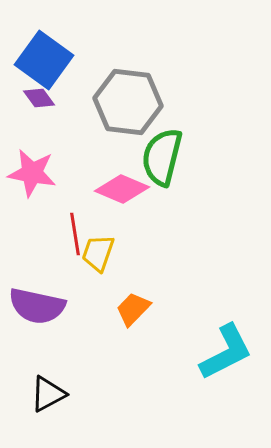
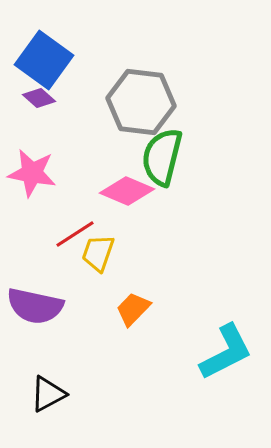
purple diamond: rotated 12 degrees counterclockwise
gray hexagon: moved 13 px right
pink diamond: moved 5 px right, 2 px down
red line: rotated 66 degrees clockwise
purple semicircle: moved 2 px left
